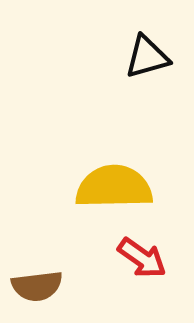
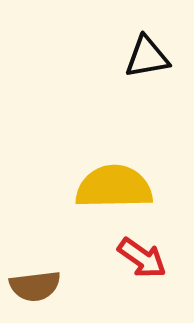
black triangle: rotated 6 degrees clockwise
brown semicircle: moved 2 px left
